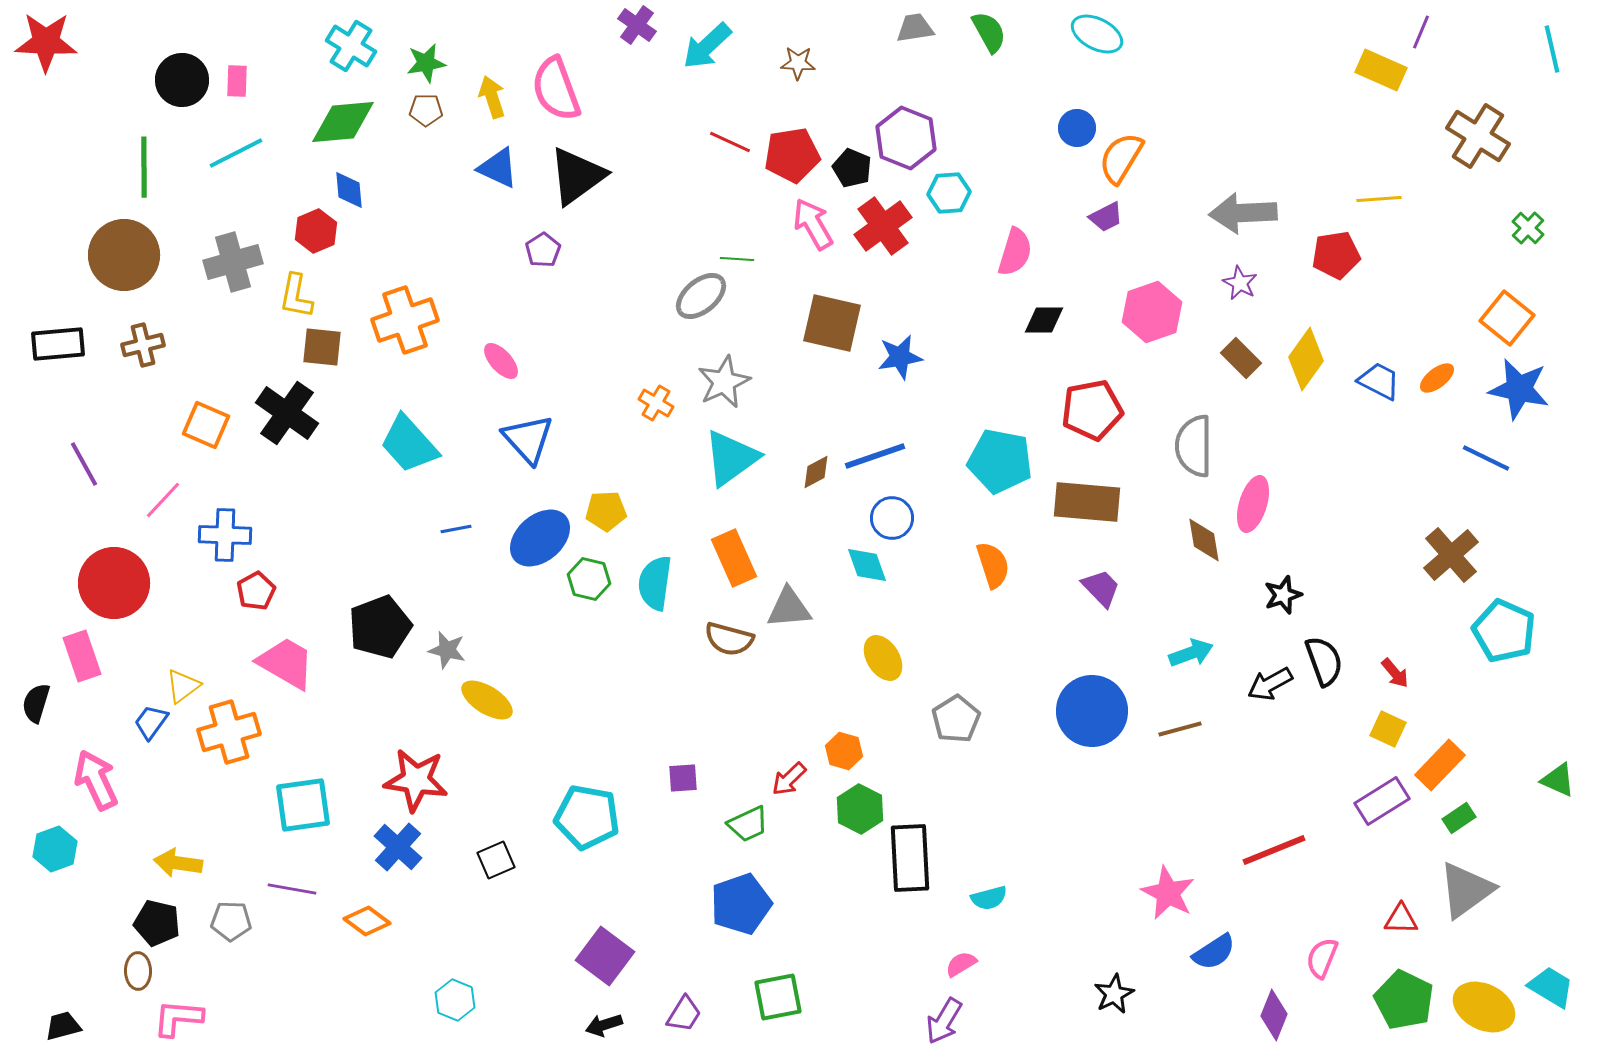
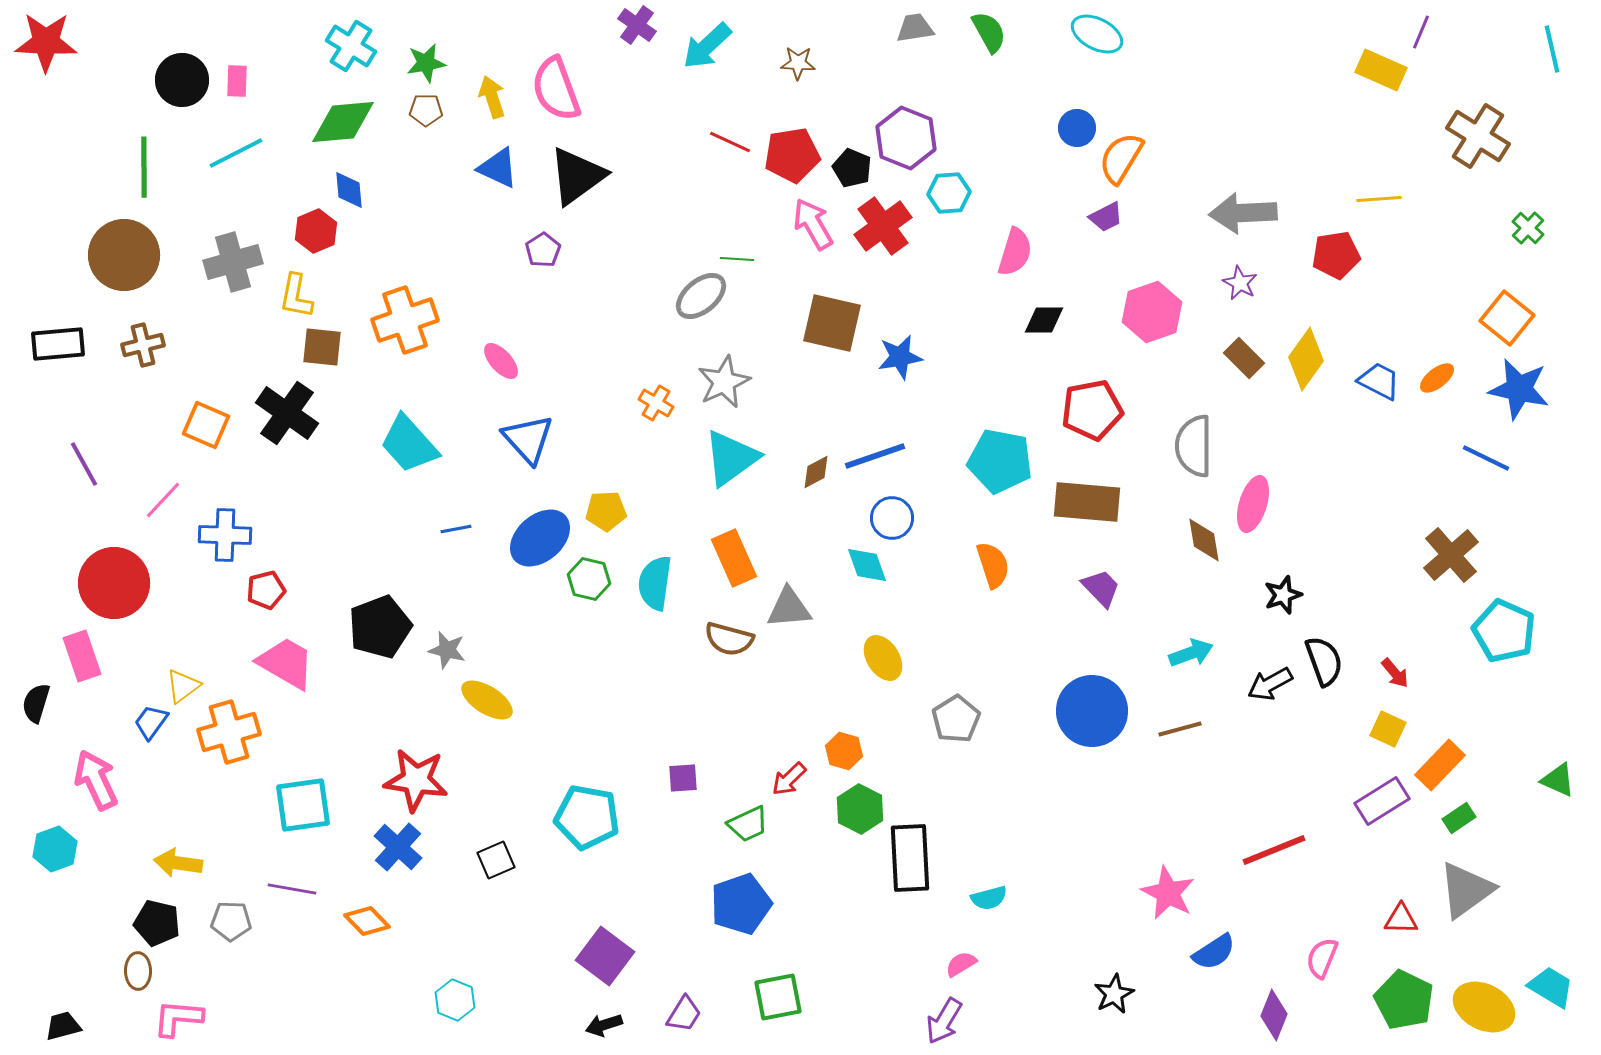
brown rectangle at (1241, 358): moved 3 px right
red pentagon at (256, 591): moved 10 px right, 1 px up; rotated 15 degrees clockwise
orange diamond at (367, 921): rotated 9 degrees clockwise
